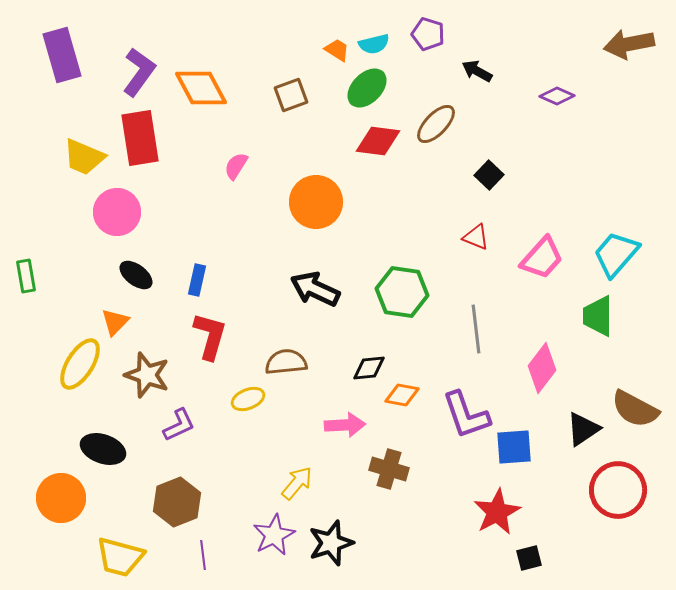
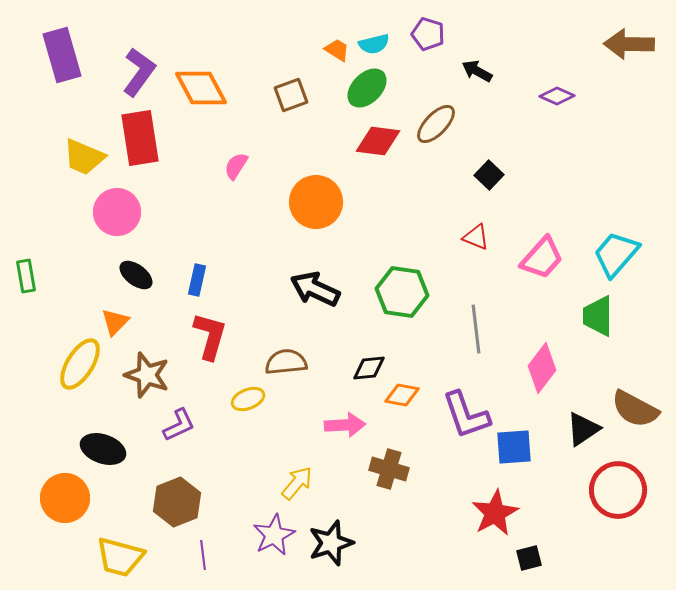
brown arrow at (629, 44): rotated 12 degrees clockwise
orange circle at (61, 498): moved 4 px right
red star at (497, 512): moved 2 px left, 1 px down
